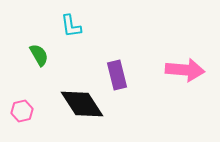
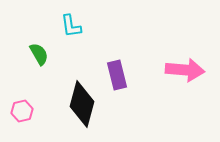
green semicircle: moved 1 px up
black diamond: rotated 48 degrees clockwise
